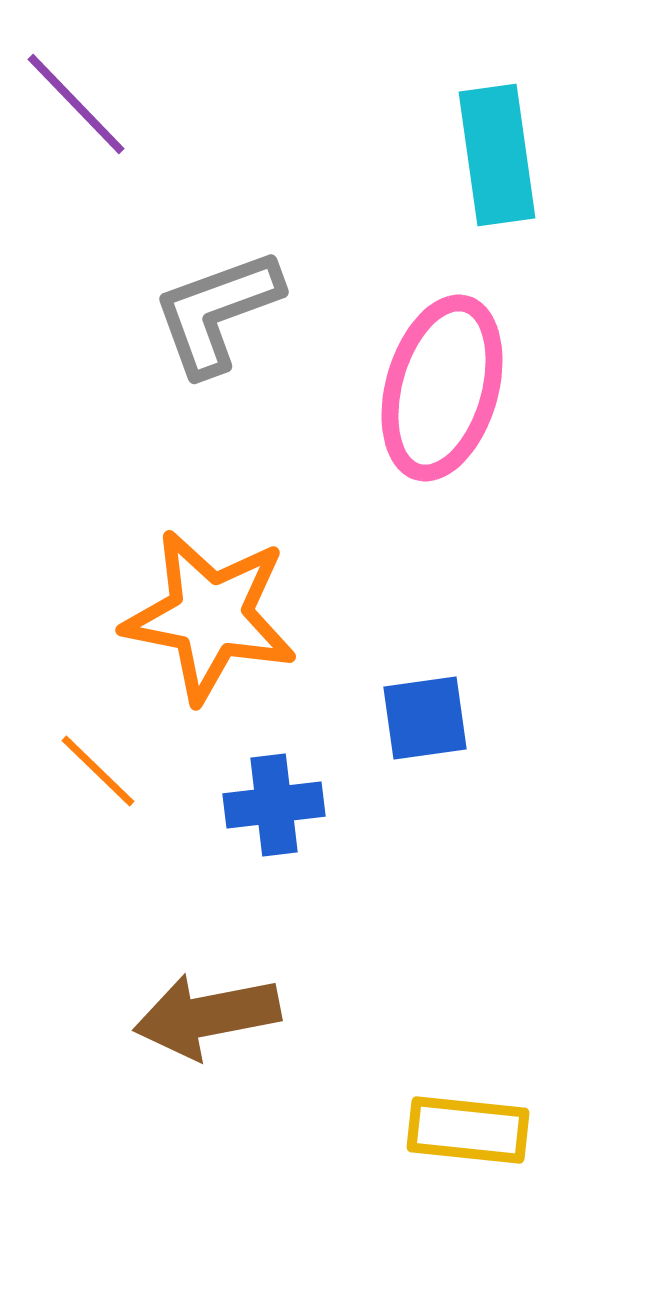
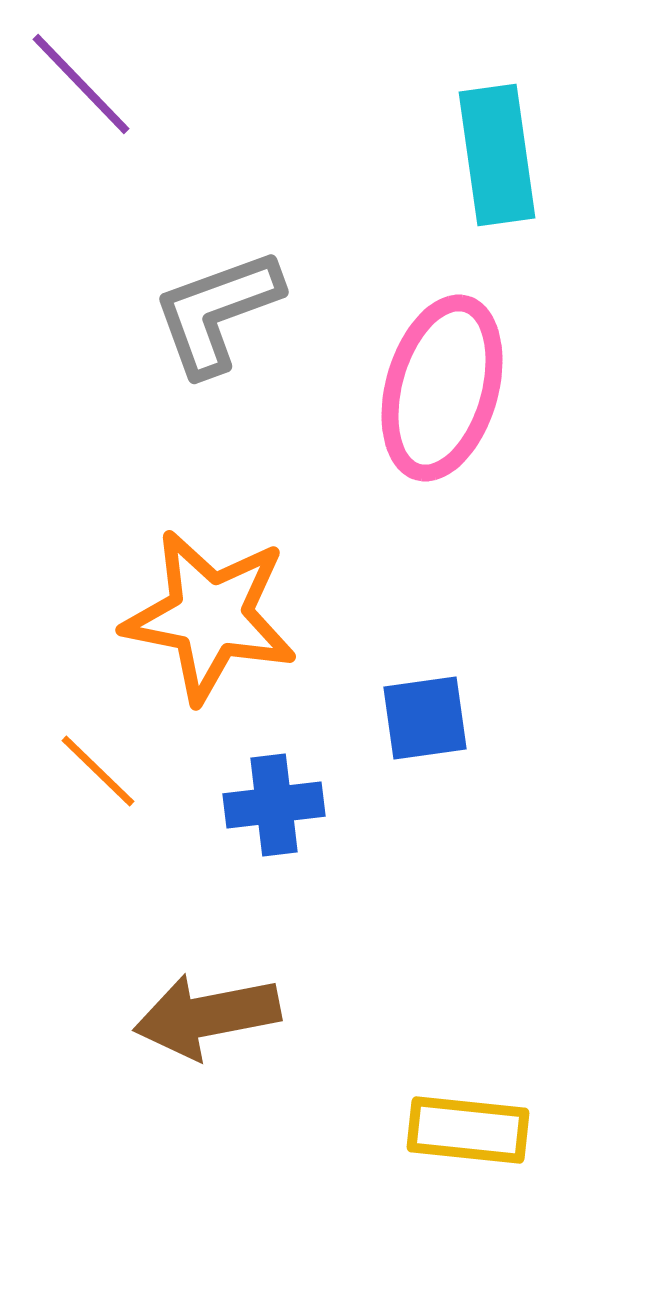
purple line: moved 5 px right, 20 px up
